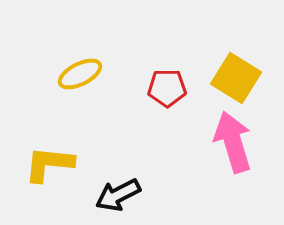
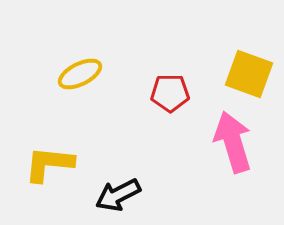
yellow square: moved 13 px right, 4 px up; rotated 12 degrees counterclockwise
red pentagon: moved 3 px right, 5 px down
